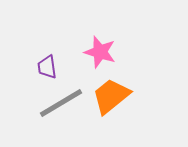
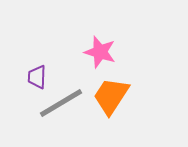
purple trapezoid: moved 10 px left, 10 px down; rotated 10 degrees clockwise
orange trapezoid: rotated 18 degrees counterclockwise
